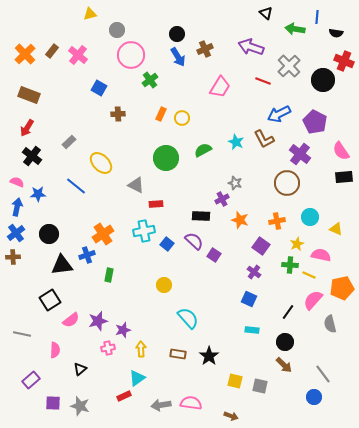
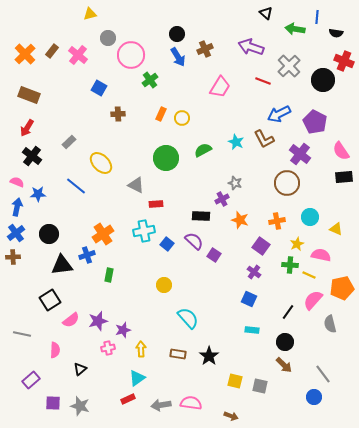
gray circle at (117, 30): moved 9 px left, 8 px down
red rectangle at (124, 396): moved 4 px right, 3 px down
